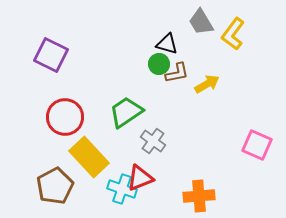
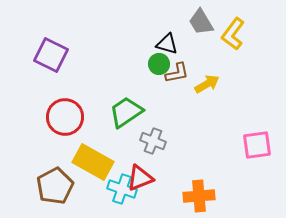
gray cross: rotated 15 degrees counterclockwise
pink square: rotated 32 degrees counterclockwise
yellow rectangle: moved 4 px right, 5 px down; rotated 18 degrees counterclockwise
